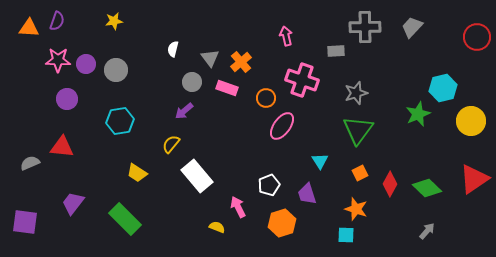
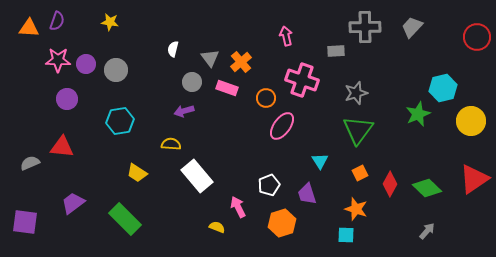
yellow star at (114, 21): moved 4 px left, 1 px down; rotated 18 degrees clockwise
purple arrow at (184, 111): rotated 24 degrees clockwise
yellow semicircle at (171, 144): rotated 54 degrees clockwise
purple trapezoid at (73, 203): rotated 15 degrees clockwise
